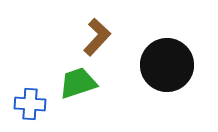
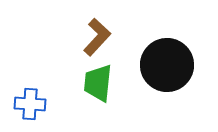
green trapezoid: moved 20 px right; rotated 66 degrees counterclockwise
